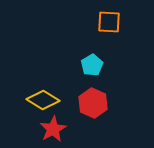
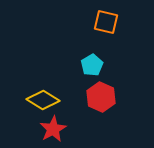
orange square: moved 3 px left; rotated 10 degrees clockwise
red hexagon: moved 8 px right, 6 px up
